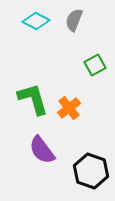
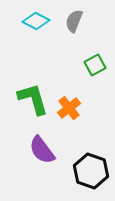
gray semicircle: moved 1 px down
